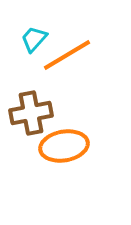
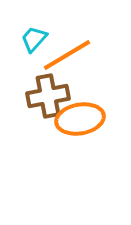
brown cross: moved 17 px right, 17 px up
orange ellipse: moved 16 px right, 27 px up
